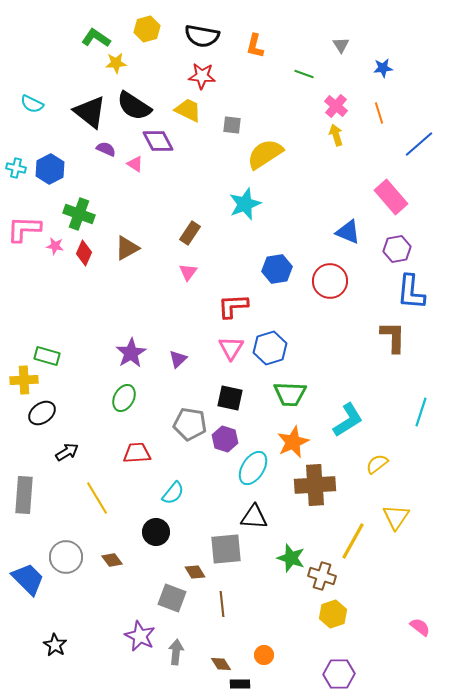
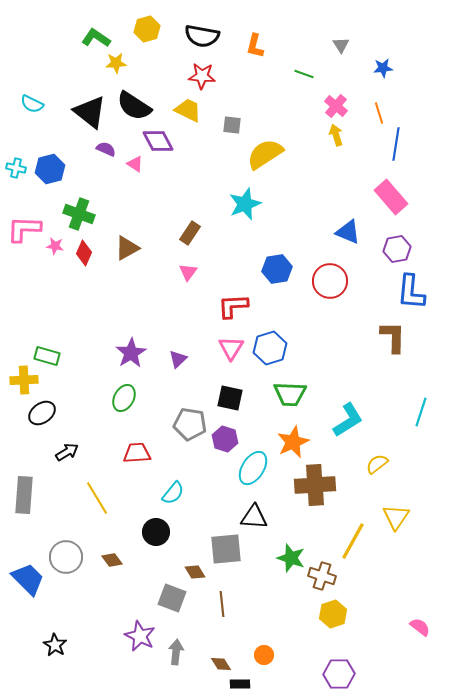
blue line at (419, 144): moved 23 px left; rotated 40 degrees counterclockwise
blue hexagon at (50, 169): rotated 12 degrees clockwise
